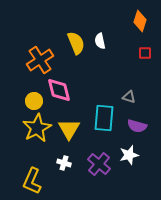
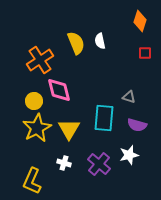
purple semicircle: moved 1 px up
